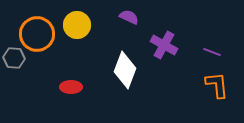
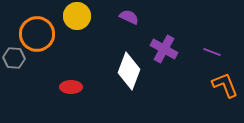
yellow circle: moved 9 px up
purple cross: moved 4 px down
white diamond: moved 4 px right, 1 px down
orange L-shape: moved 8 px right; rotated 16 degrees counterclockwise
